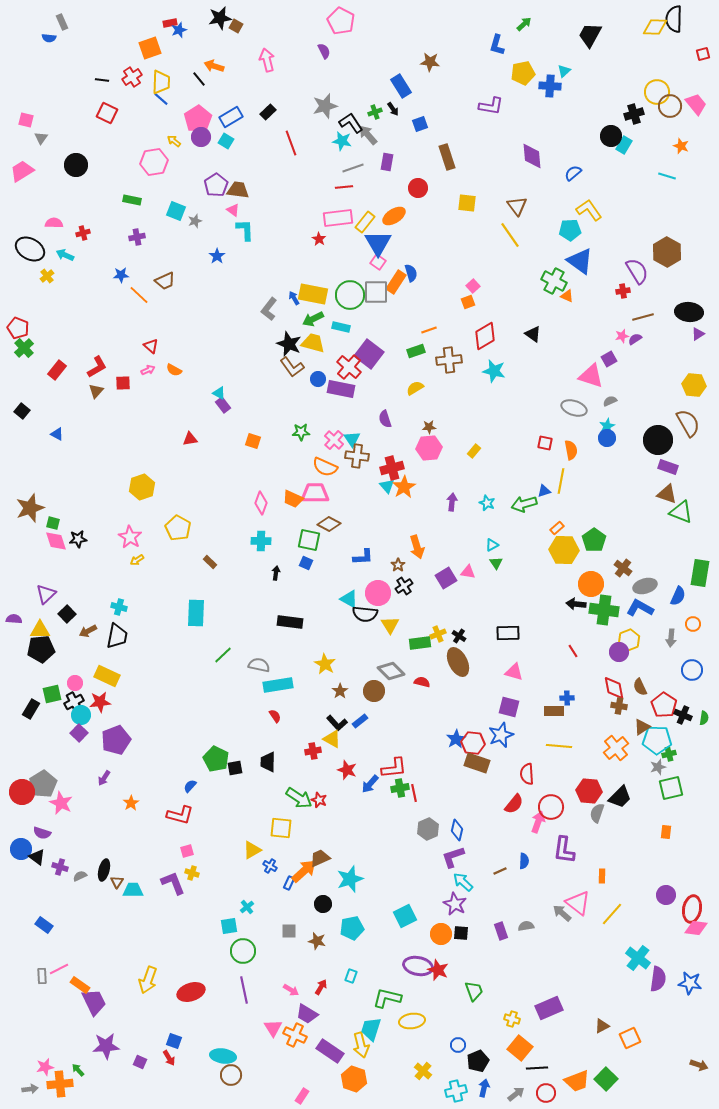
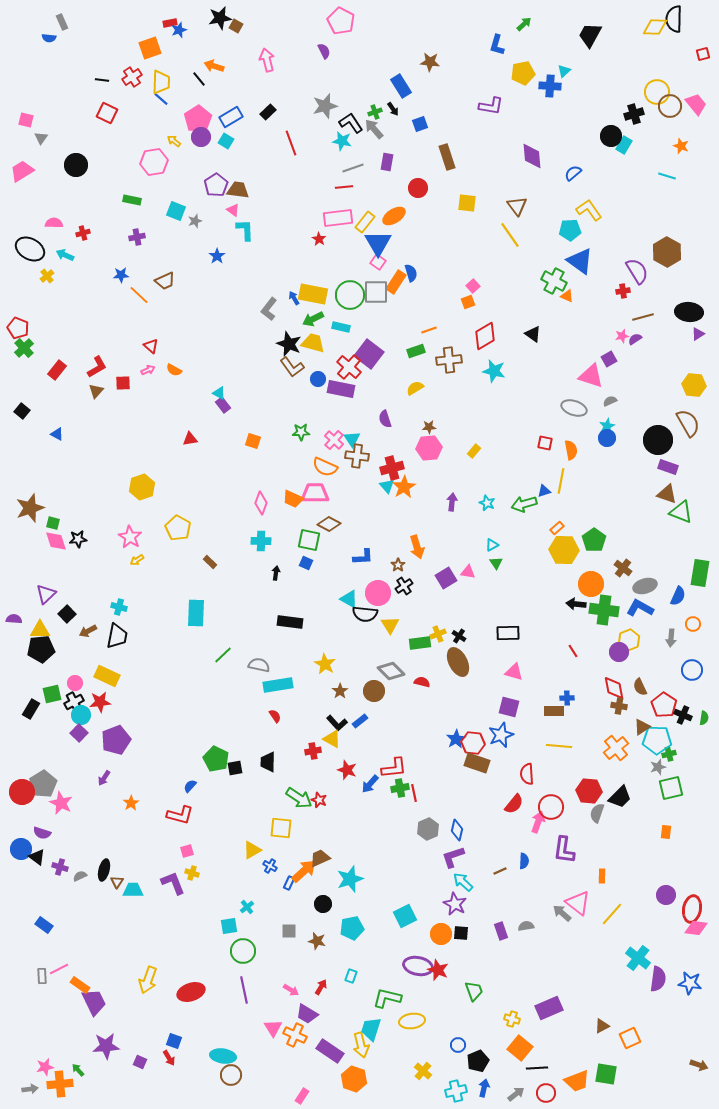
gray arrow at (368, 135): moved 6 px right, 6 px up
green square at (606, 1079): moved 5 px up; rotated 35 degrees counterclockwise
